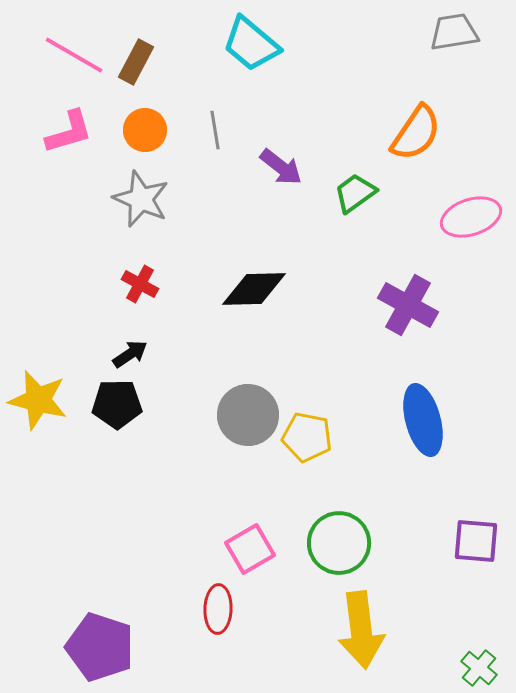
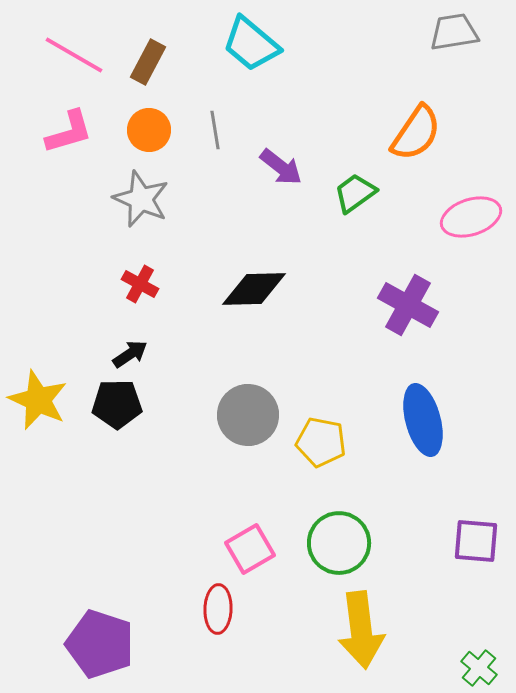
brown rectangle: moved 12 px right
orange circle: moved 4 px right
yellow star: rotated 10 degrees clockwise
yellow pentagon: moved 14 px right, 5 px down
purple pentagon: moved 3 px up
